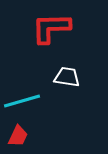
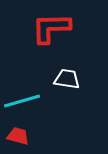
white trapezoid: moved 2 px down
red trapezoid: rotated 100 degrees counterclockwise
